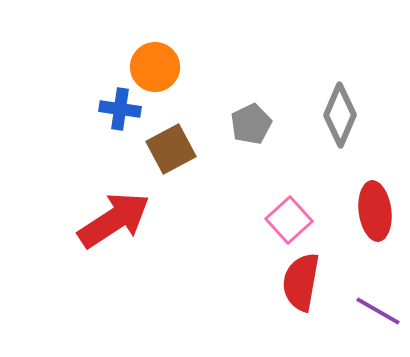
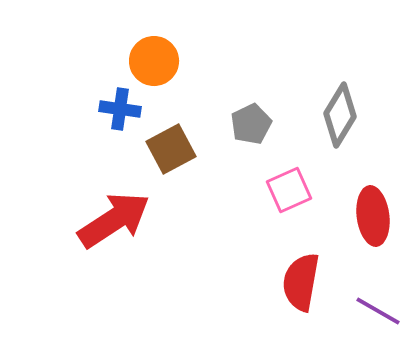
orange circle: moved 1 px left, 6 px up
gray diamond: rotated 8 degrees clockwise
red ellipse: moved 2 px left, 5 px down
pink square: moved 30 px up; rotated 18 degrees clockwise
